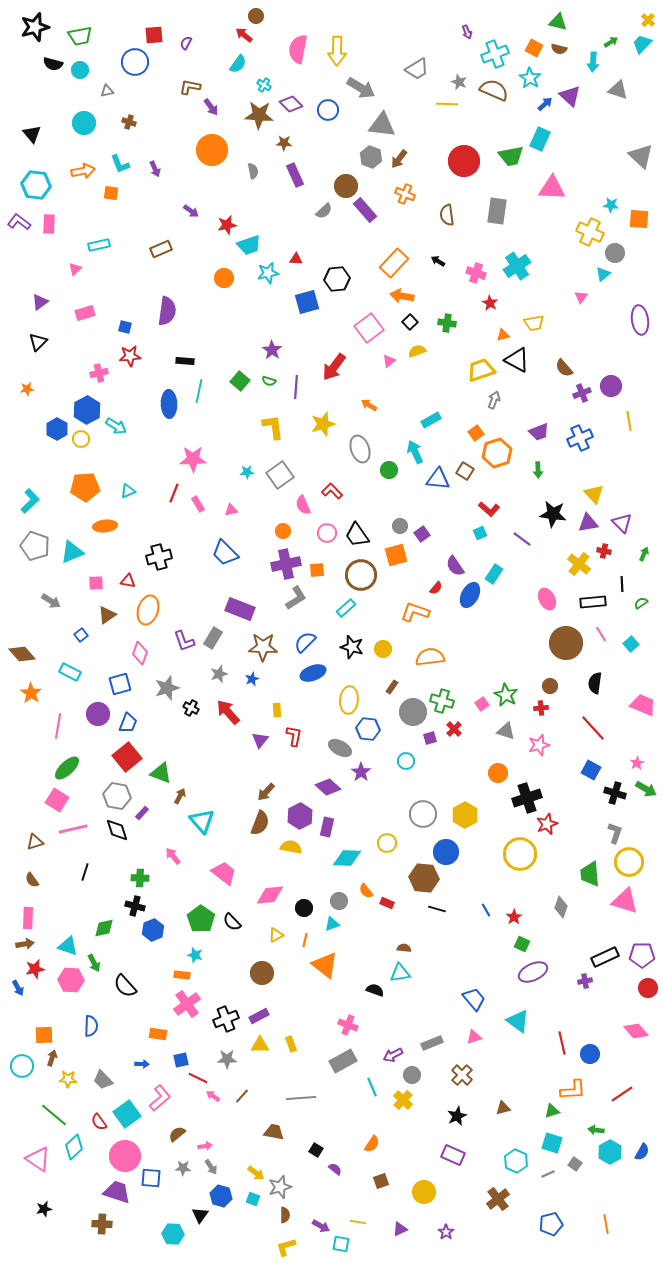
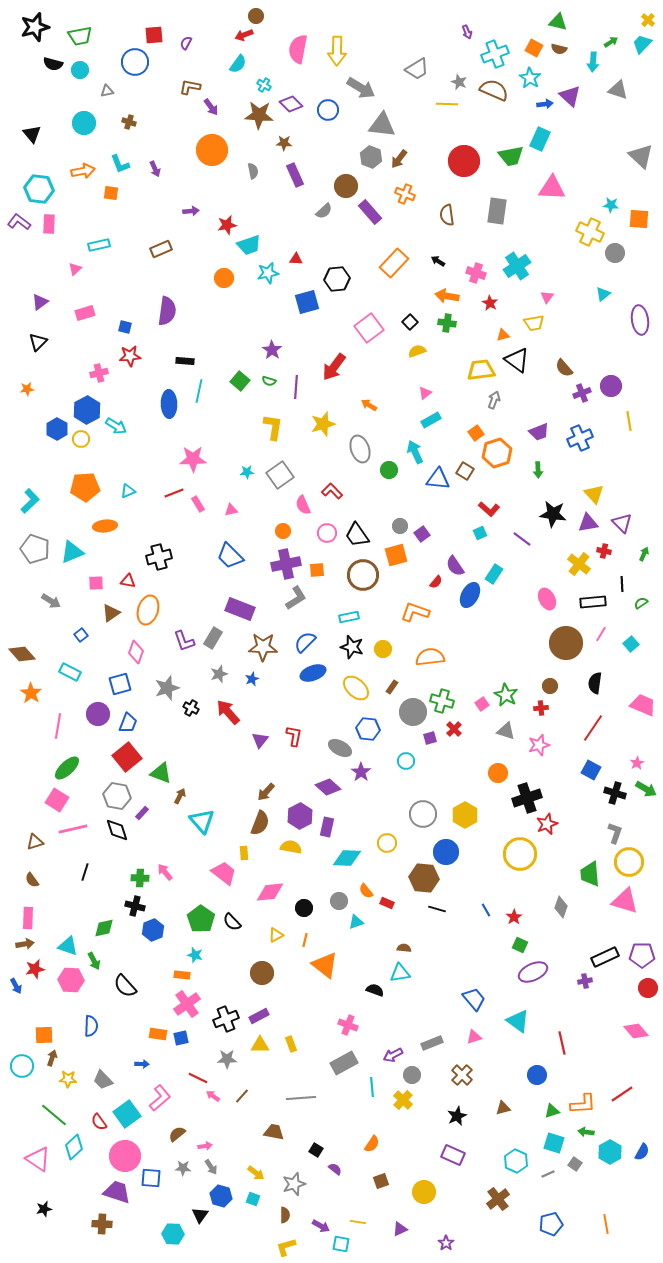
red arrow at (244, 35): rotated 60 degrees counterclockwise
blue arrow at (545, 104): rotated 35 degrees clockwise
cyan hexagon at (36, 185): moved 3 px right, 4 px down
purple rectangle at (365, 210): moved 5 px right, 2 px down
purple arrow at (191, 211): rotated 42 degrees counterclockwise
cyan triangle at (603, 274): moved 20 px down
orange arrow at (402, 296): moved 45 px right
pink triangle at (581, 297): moved 34 px left
black triangle at (517, 360): rotated 8 degrees clockwise
pink triangle at (389, 361): moved 36 px right, 32 px down
yellow trapezoid at (481, 370): rotated 12 degrees clockwise
yellow L-shape at (273, 427): rotated 16 degrees clockwise
red line at (174, 493): rotated 48 degrees clockwise
gray pentagon at (35, 546): moved 3 px down
blue trapezoid at (225, 553): moved 5 px right, 3 px down
brown circle at (361, 575): moved 2 px right
red semicircle at (436, 588): moved 6 px up
cyan rectangle at (346, 608): moved 3 px right, 9 px down; rotated 30 degrees clockwise
brown triangle at (107, 615): moved 4 px right, 2 px up
pink line at (601, 634): rotated 63 degrees clockwise
pink diamond at (140, 653): moved 4 px left, 1 px up
yellow ellipse at (349, 700): moved 7 px right, 12 px up; rotated 52 degrees counterclockwise
yellow rectangle at (277, 710): moved 33 px left, 143 px down
red line at (593, 728): rotated 76 degrees clockwise
pink arrow at (173, 856): moved 8 px left, 16 px down
pink diamond at (270, 895): moved 3 px up
cyan triangle at (332, 924): moved 24 px right, 2 px up
green square at (522, 944): moved 2 px left, 1 px down
green arrow at (94, 963): moved 2 px up
blue arrow at (18, 988): moved 2 px left, 2 px up
blue circle at (590, 1054): moved 53 px left, 21 px down
blue square at (181, 1060): moved 22 px up
gray rectangle at (343, 1061): moved 1 px right, 2 px down
cyan line at (372, 1087): rotated 18 degrees clockwise
orange L-shape at (573, 1090): moved 10 px right, 14 px down
green arrow at (596, 1130): moved 10 px left, 2 px down
cyan square at (552, 1143): moved 2 px right
gray star at (280, 1187): moved 14 px right, 3 px up
purple star at (446, 1232): moved 11 px down
